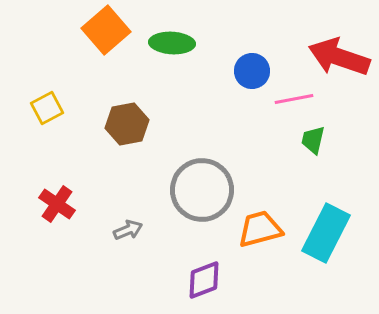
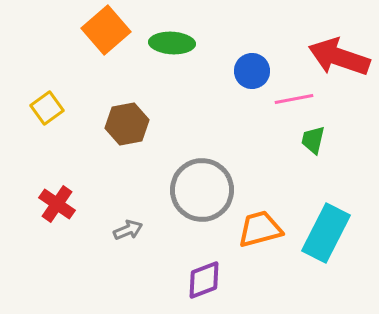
yellow square: rotated 8 degrees counterclockwise
